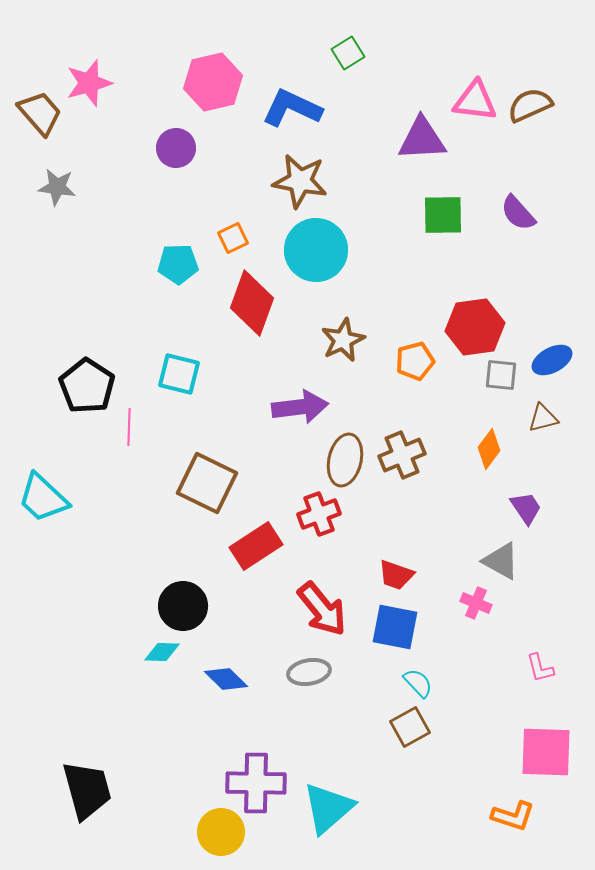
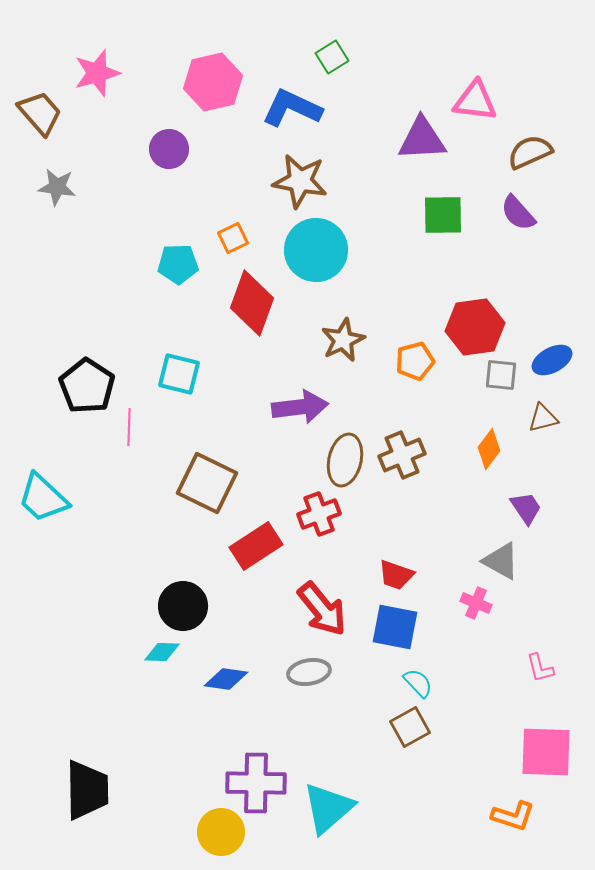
green square at (348, 53): moved 16 px left, 4 px down
pink star at (89, 83): moved 8 px right, 10 px up
brown semicircle at (530, 105): moved 47 px down
purple circle at (176, 148): moved 7 px left, 1 px down
blue diamond at (226, 679): rotated 36 degrees counterclockwise
black trapezoid at (87, 790): rotated 14 degrees clockwise
